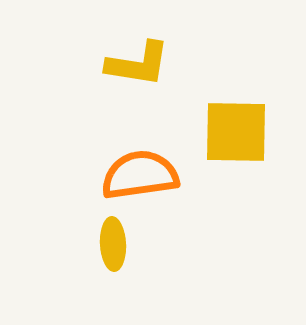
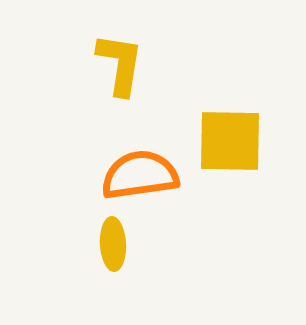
yellow L-shape: moved 18 px left; rotated 90 degrees counterclockwise
yellow square: moved 6 px left, 9 px down
